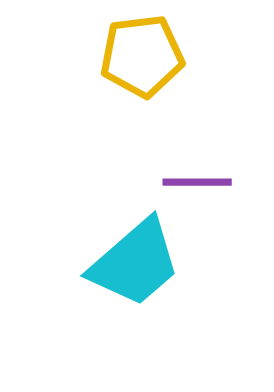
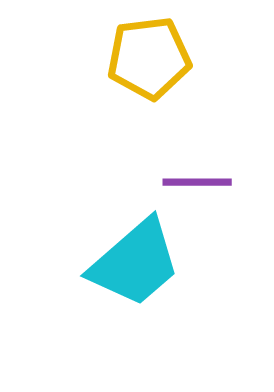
yellow pentagon: moved 7 px right, 2 px down
